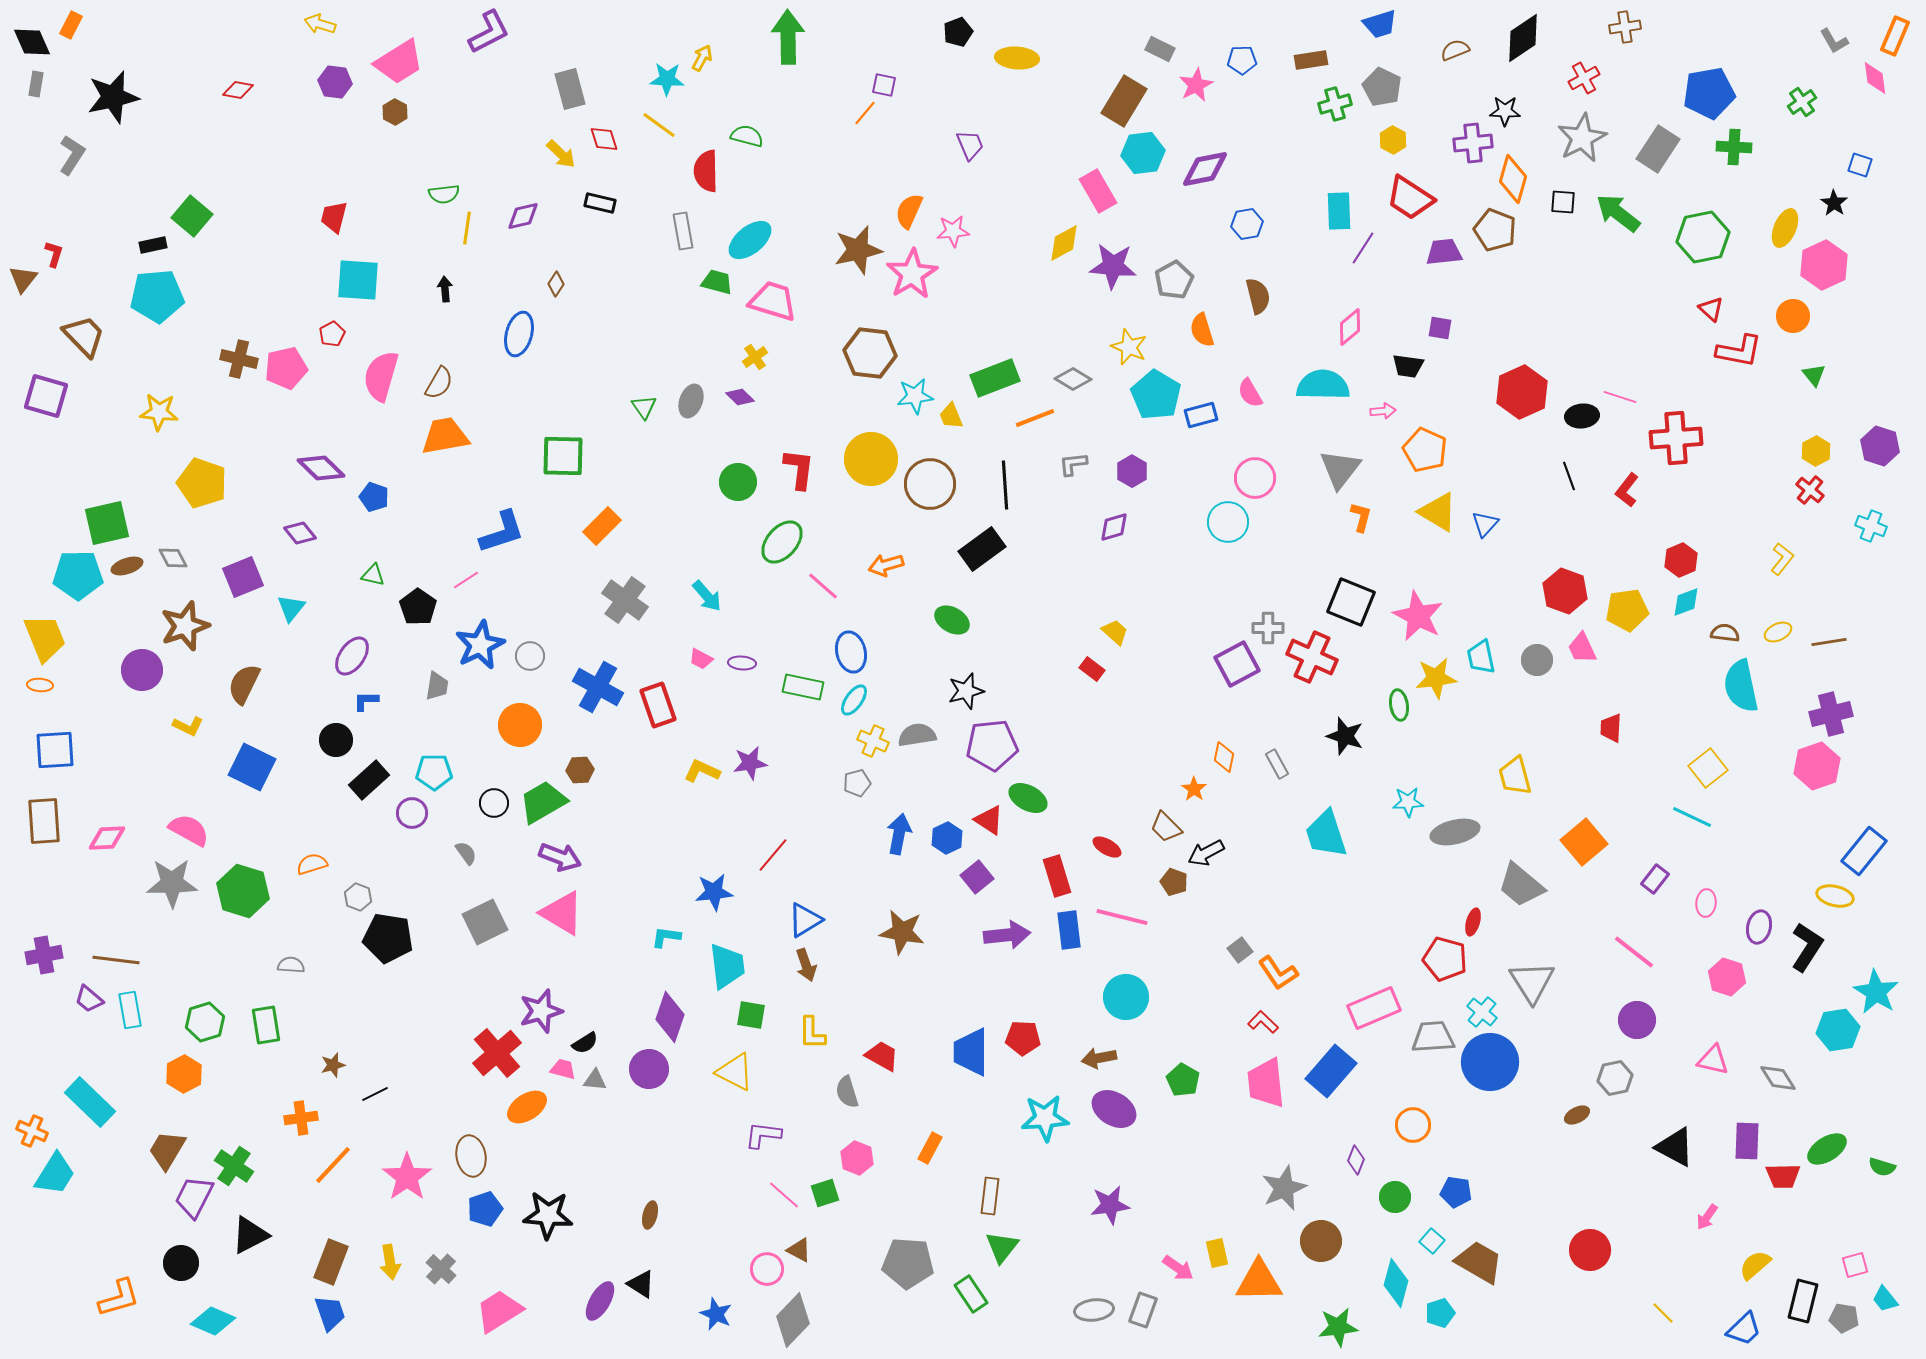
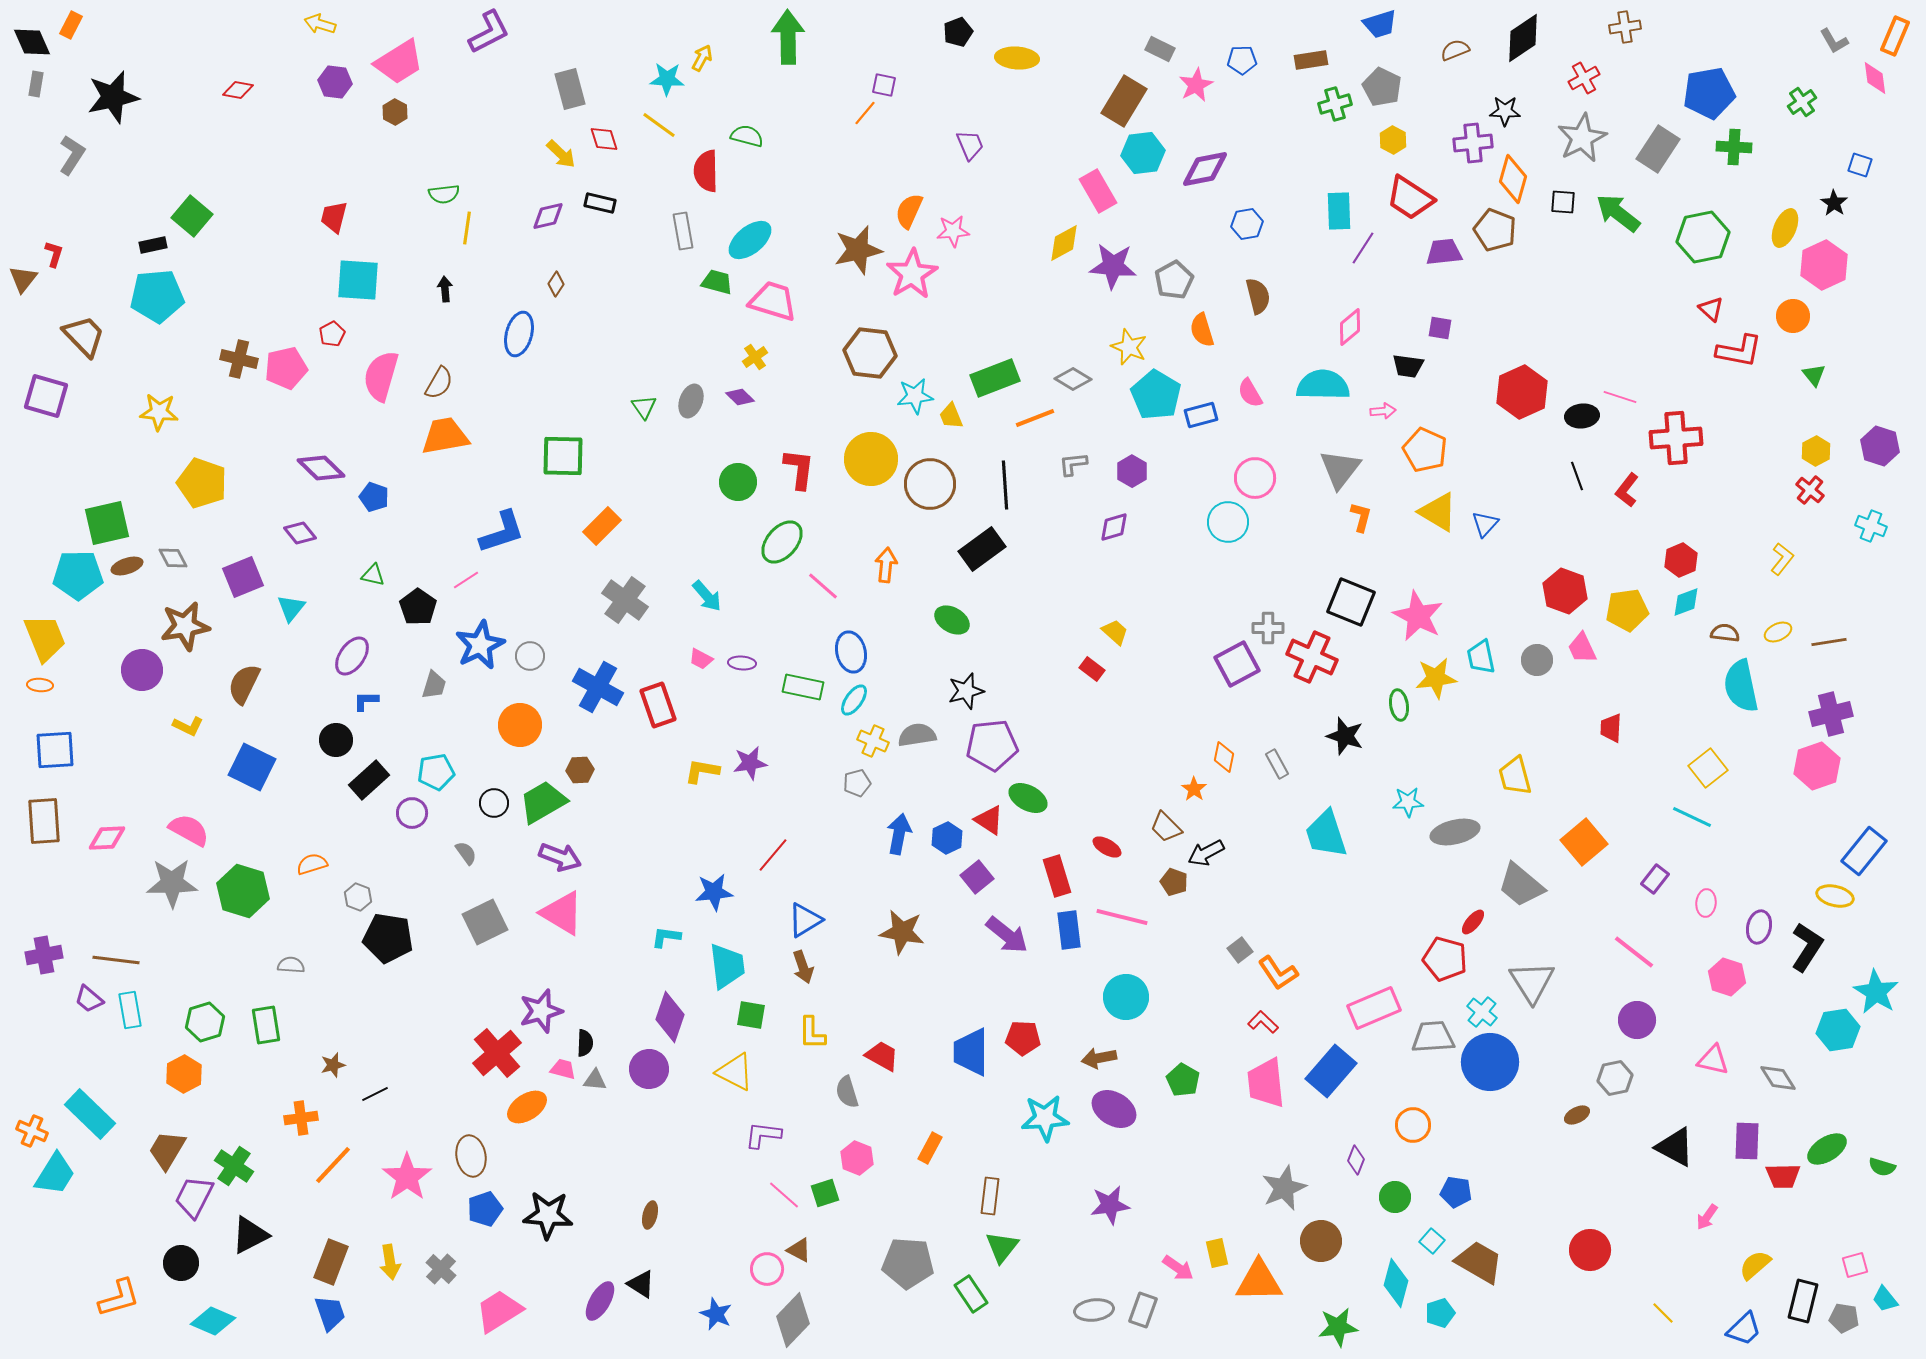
purple diamond at (523, 216): moved 25 px right
black line at (1569, 476): moved 8 px right
orange arrow at (886, 565): rotated 112 degrees clockwise
brown star at (185, 626): rotated 9 degrees clockwise
gray trapezoid at (437, 686): moved 3 px left, 1 px up; rotated 8 degrees clockwise
yellow L-shape at (702, 771): rotated 15 degrees counterclockwise
cyan pentagon at (434, 772): moved 2 px right; rotated 9 degrees counterclockwise
red ellipse at (1473, 922): rotated 24 degrees clockwise
purple arrow at (1007, 935): rotated 45 degrees clockwise
brown arrow at (806, 965): moved 3 px left, 2 px down
black semicircle at (585, 1043): rotated 56 degrees counterclockwise
cyan rectangle at (90, 1102): moved 12 px down
